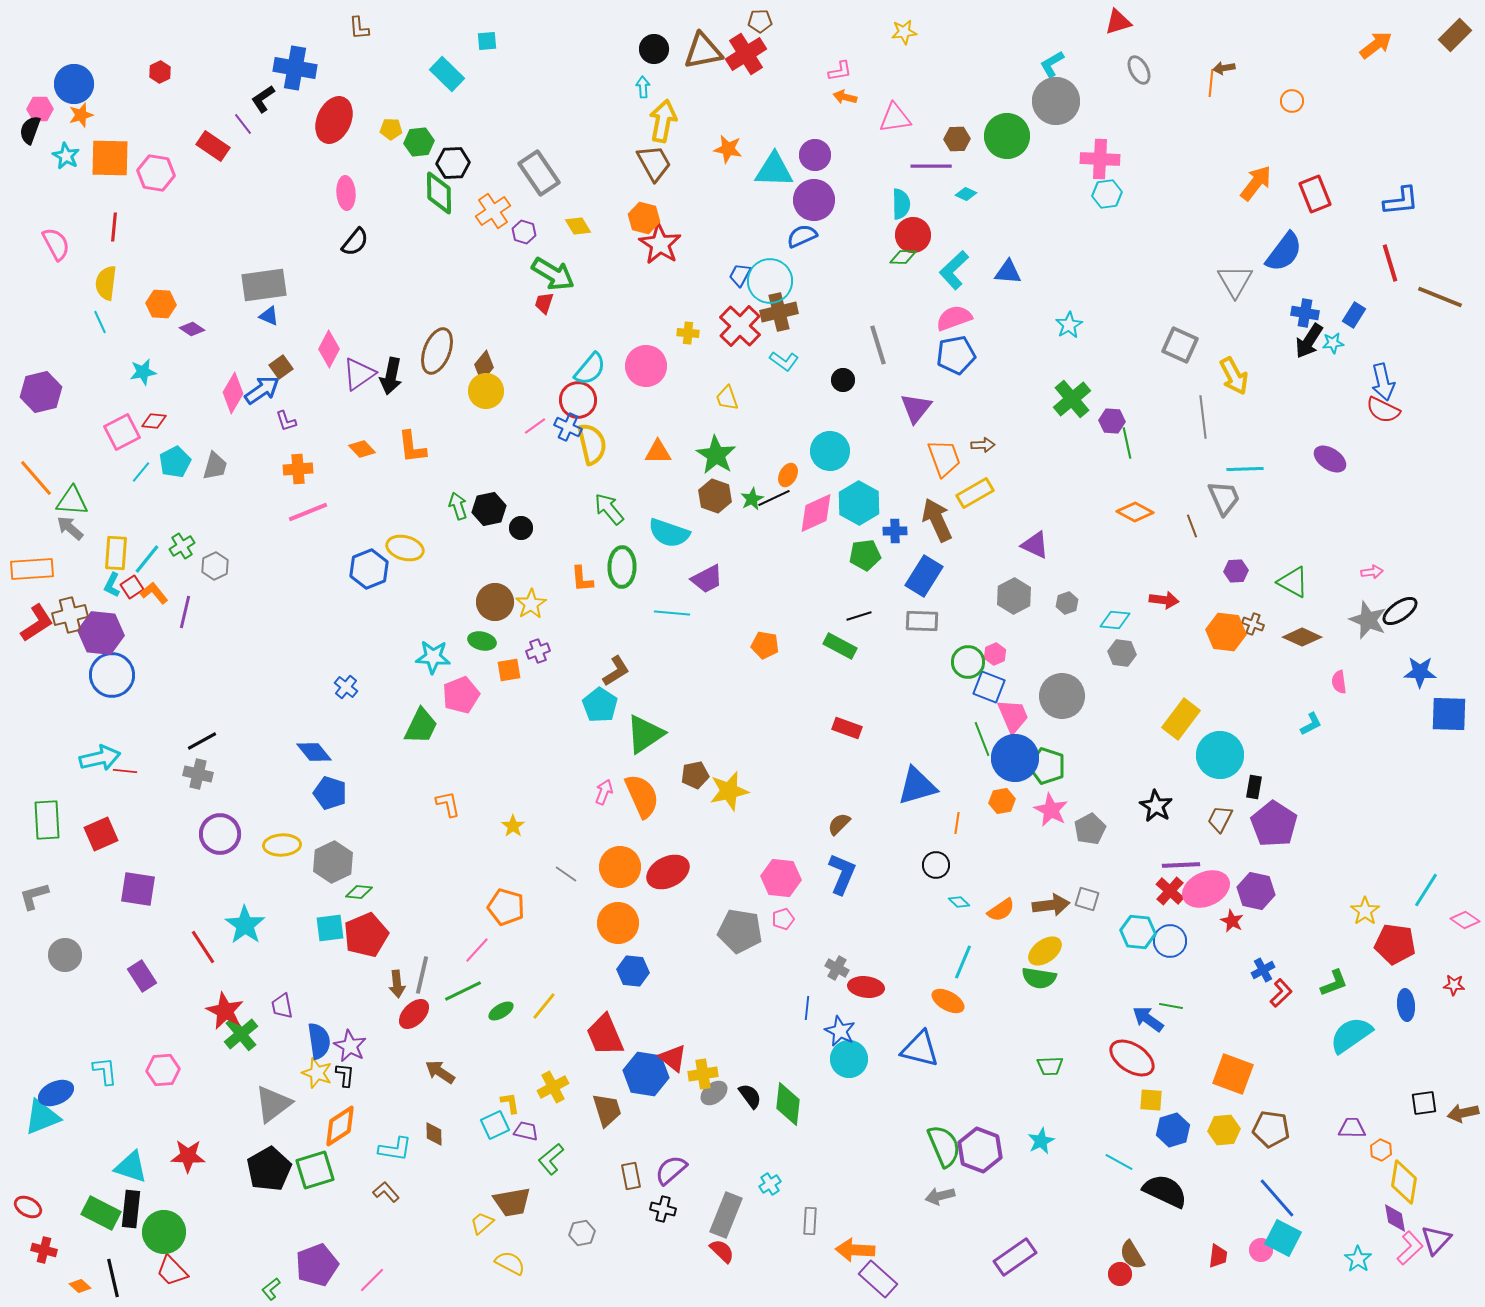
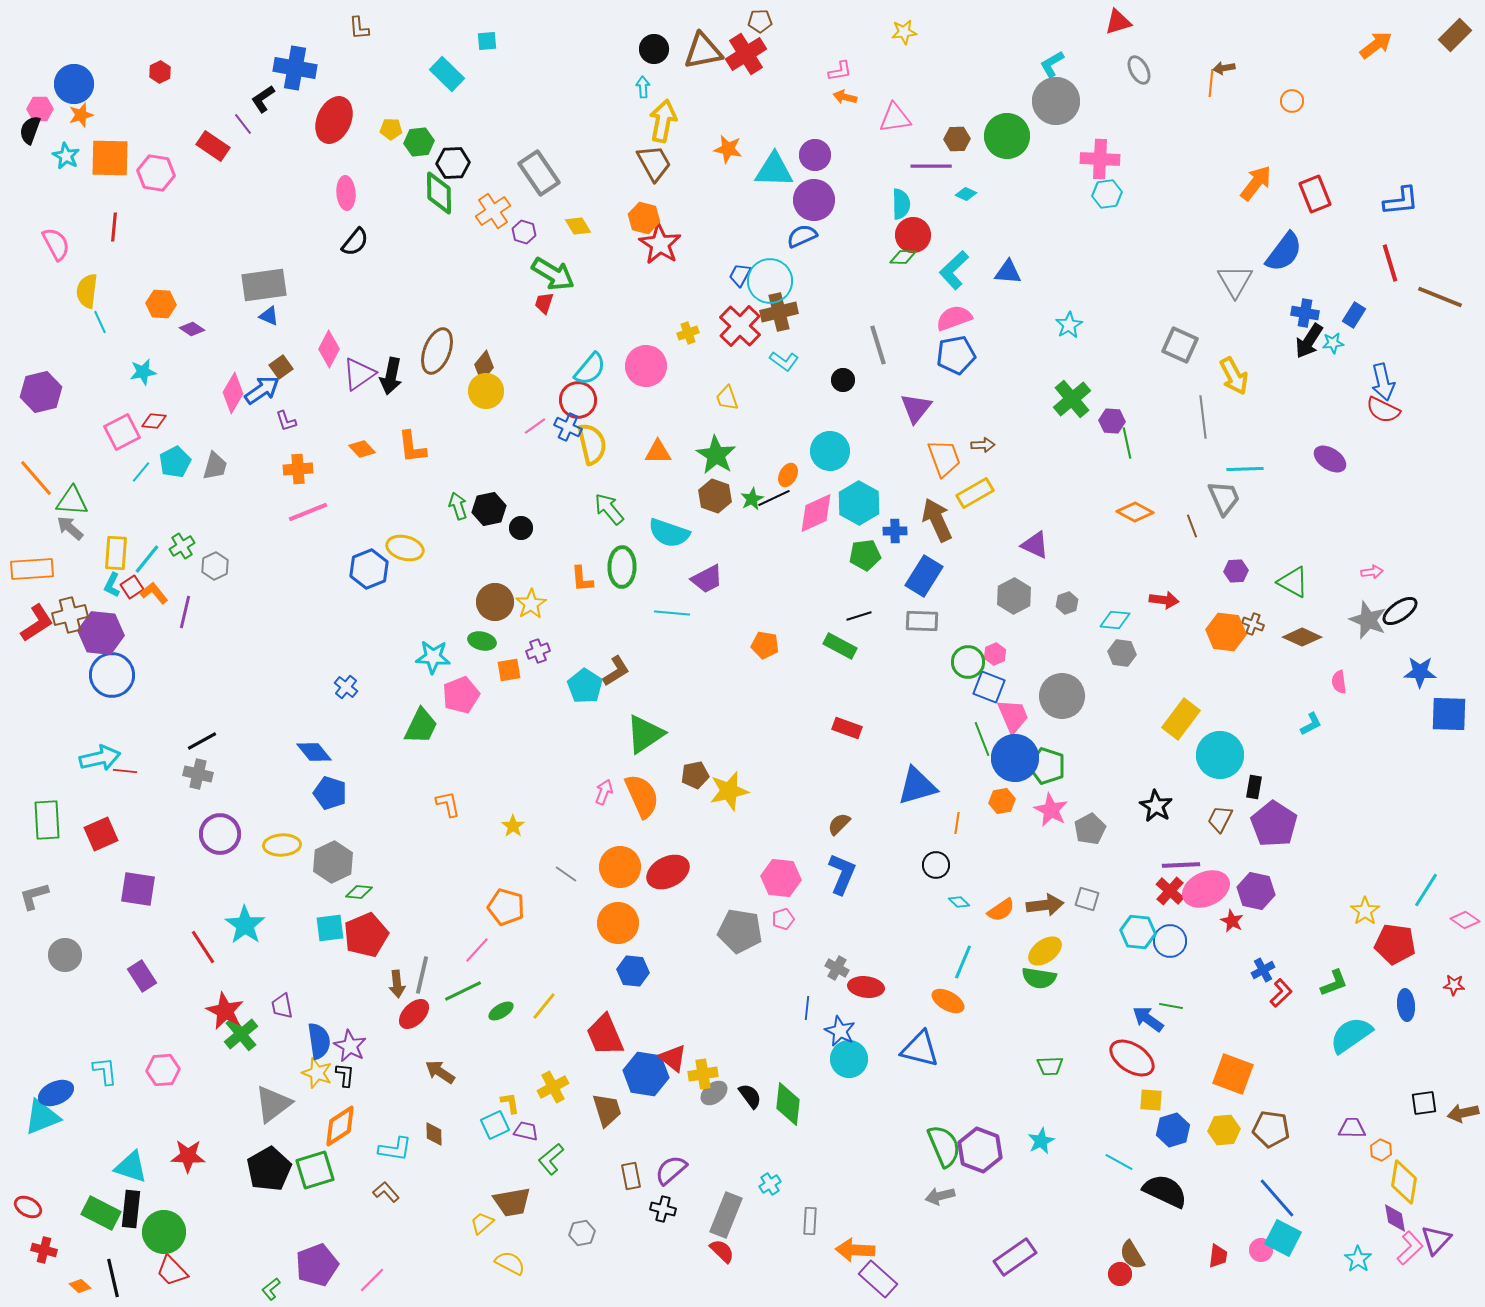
yellow semicircle at (106, 283): moved 19 px left, 8 px down
yellow cross at (688, 333): rotated 25 degrees counterclockwise
cyan pentagon at (600, 705): moved 15 px left, 19 px up
brown arrow at (1051, 905): moved 6 px left
